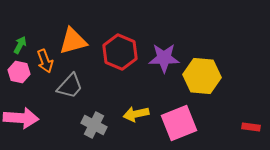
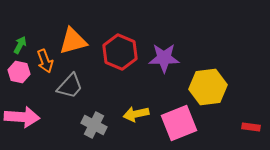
yellow hexagon: moved 6 px right, 11 px down; rotated 12 degrees counterclockwise
pink arrow: moved 1 px right, 1 px up
